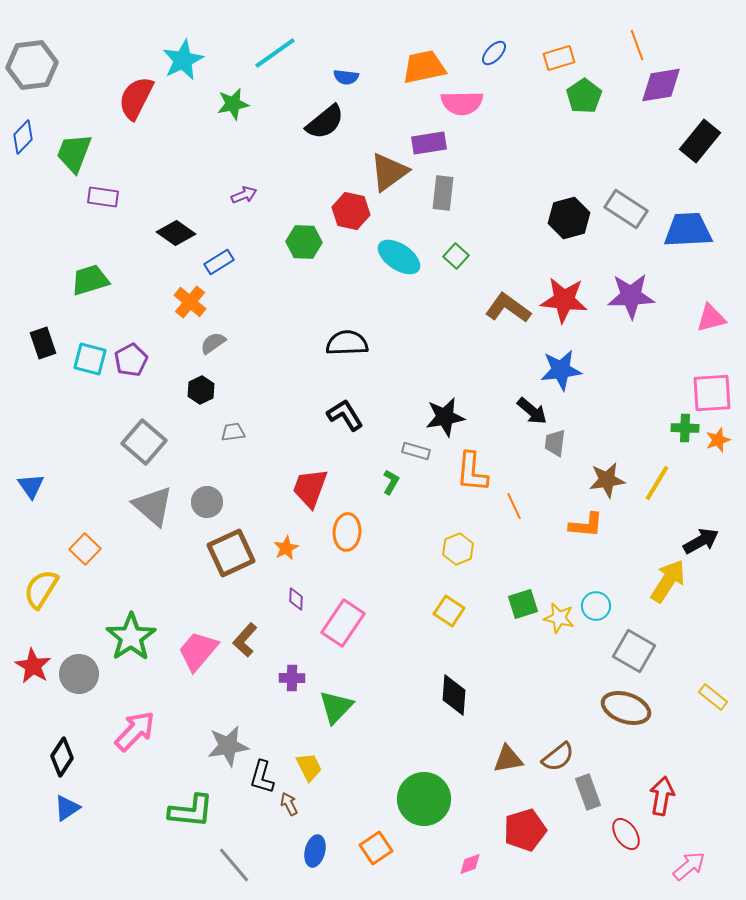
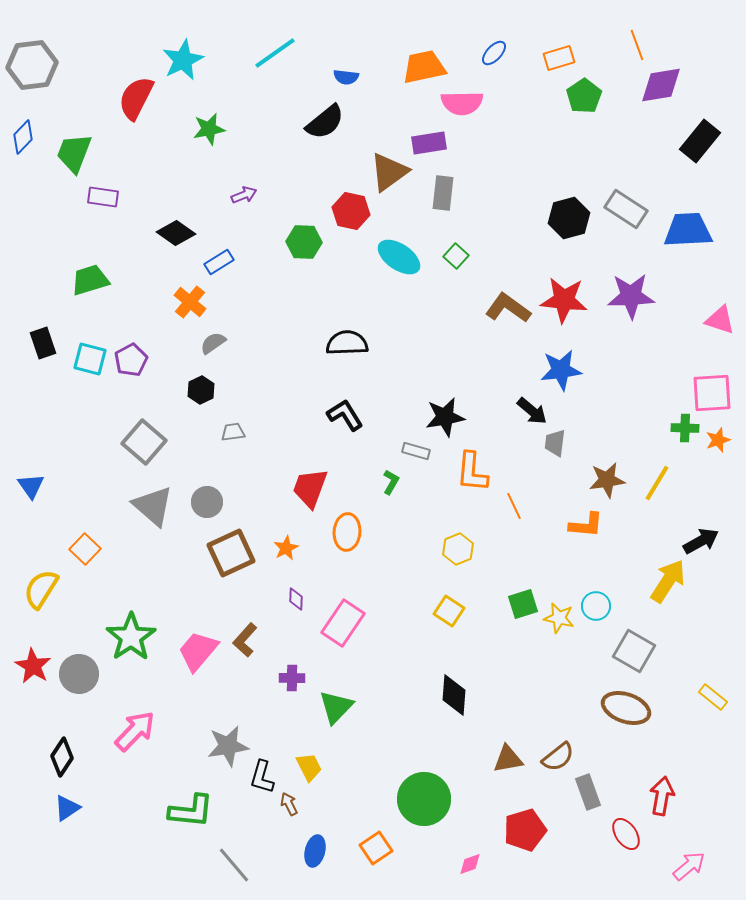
green star at (233, 104): moved 24 px left, 25 px down
pink triangle at (711, 318): moved 9 px right, 2 px down; rotated 32 degrees clockwise
